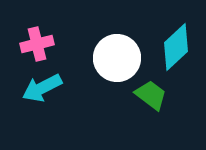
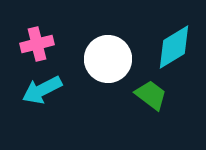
cyan diamond: moved 2 px left; rotated 12 degrees clockwise
white circle: moved 9 px left, 1 px down
cyan arrow: moved 2 px down
